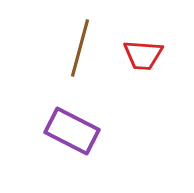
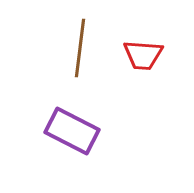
brown line: rotated 8 degrees counterclockwise
